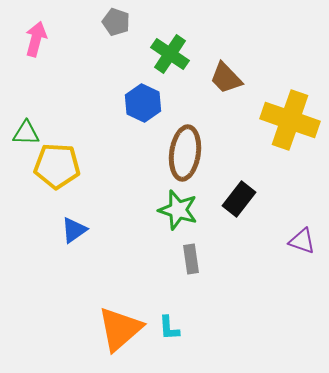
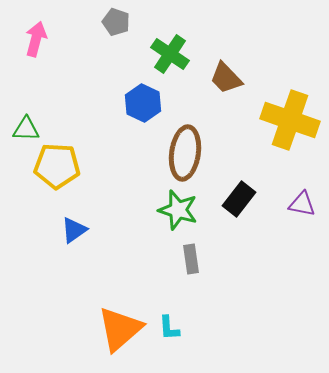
green triangle: moved 4 px up
purple triangle: moved 37 px up; rotated 8 degrees counterclockwise
